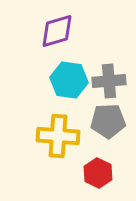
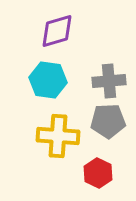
cyan hexagon: moved 21 px left
